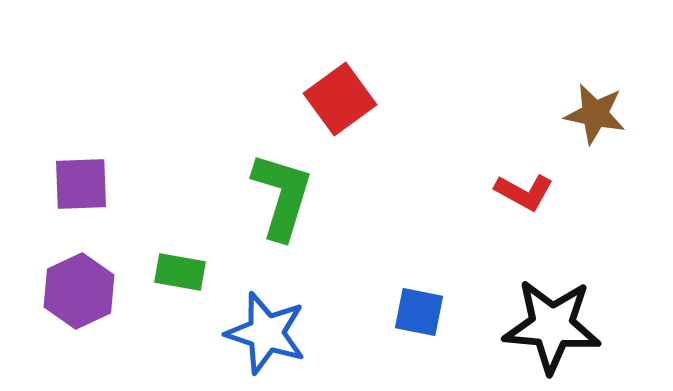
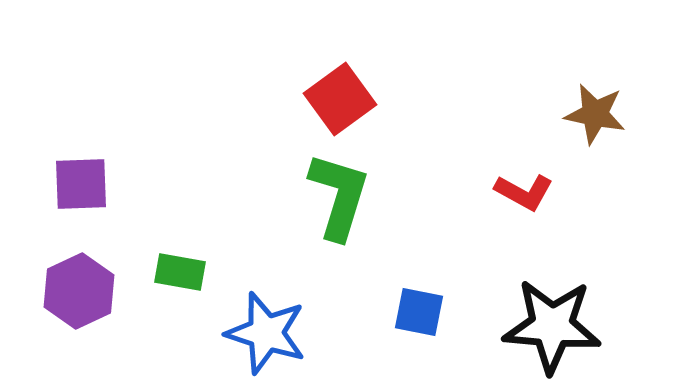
green L-shape: moved 57 px right
